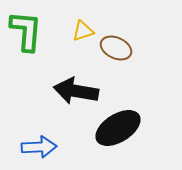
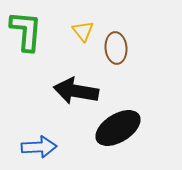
yellow triangle: rotated 50 degrees counterclockwise
brown ellipse: rotated 60 degrees clockwise
